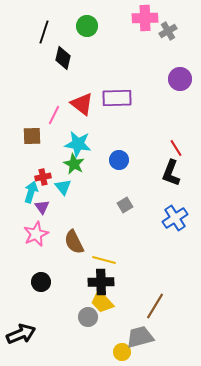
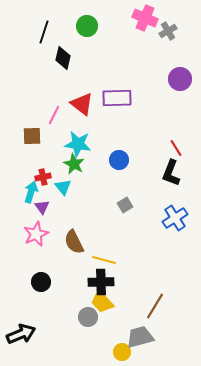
pink cross: rotated 25 degrees clockwise
